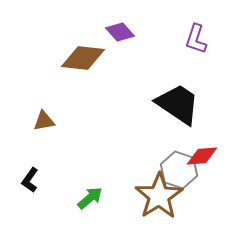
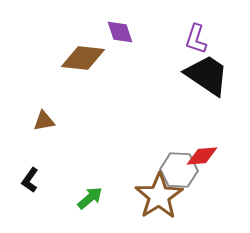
purple diamond: rotated 24 degrees clockwise
black trapezoid: moved 29 px right, 29 px up
gray hexagon: rotated 15 degrees counterclockwise
